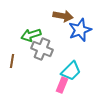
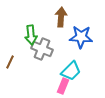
brown arrow: moved 2 px left, 1 px down; rotated 96 degrees counterclockwise
blue star: moved 1 px right, 7 px down; rotated 25 degrees clockwise
green arrow: rotated 78 degrees counterclockwise
brown line: moved 2 px left, 1 px down; rotated 16 degrees clockwise
pink rectangle: moved 1 px right, 1 px down
